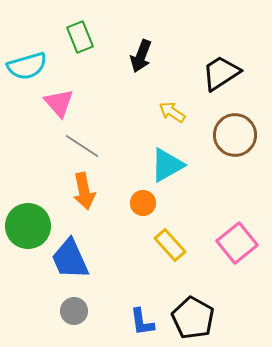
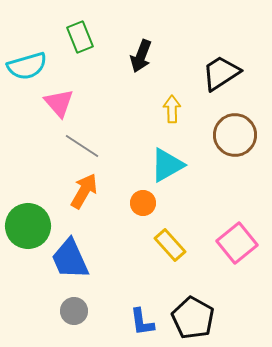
yellow arrow: moved 3 px up; rotated 56 degrees clockwise
orange arrow: rotated 138 degrees counterclockwise
